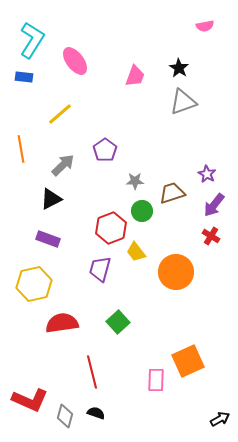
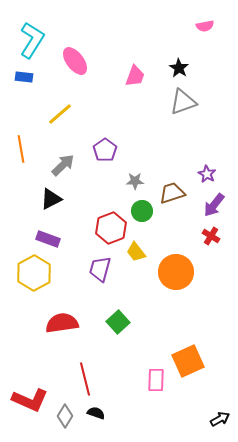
yellow hexagon: moved 11 px up; rotated 16 degrees counterclockwise
red line: moved 7 px left, 7 px down
gray diamond: rotated 15 degrees clockwise
